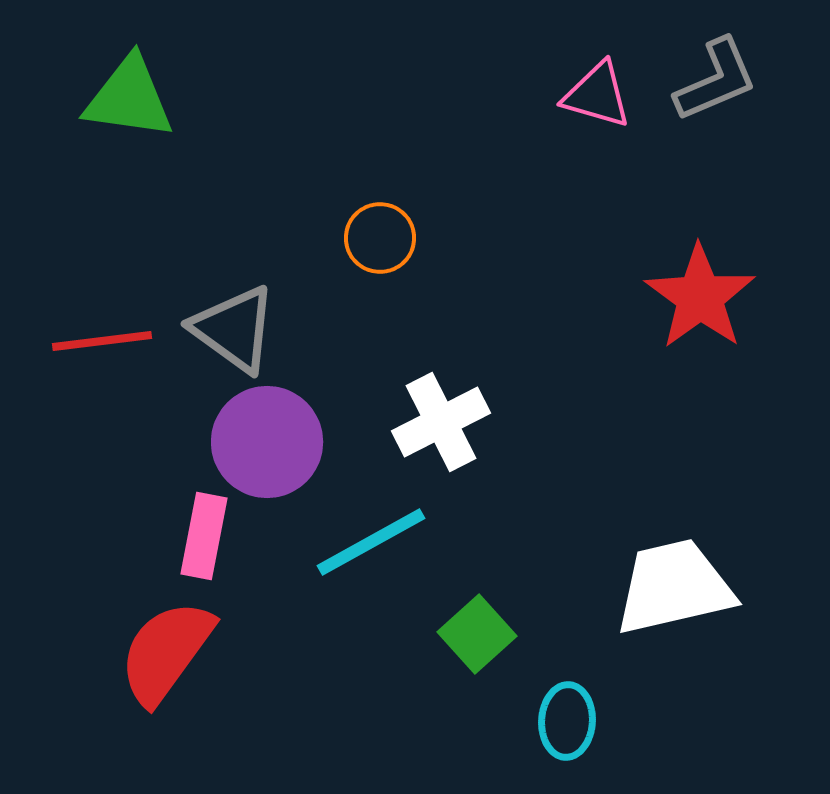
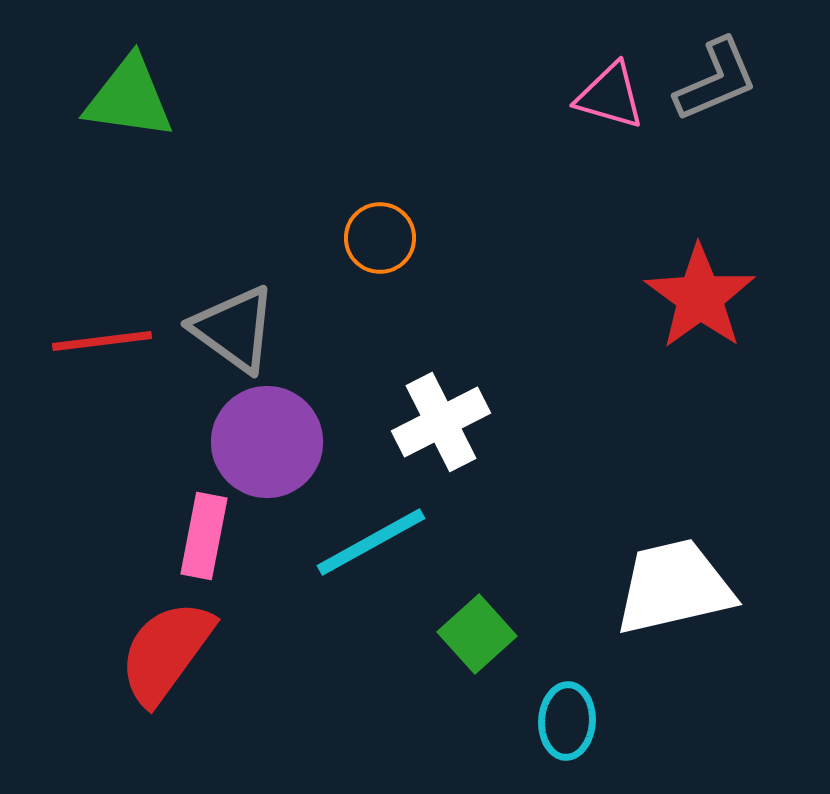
pink triangle: moved 13 px right, 1 px down
